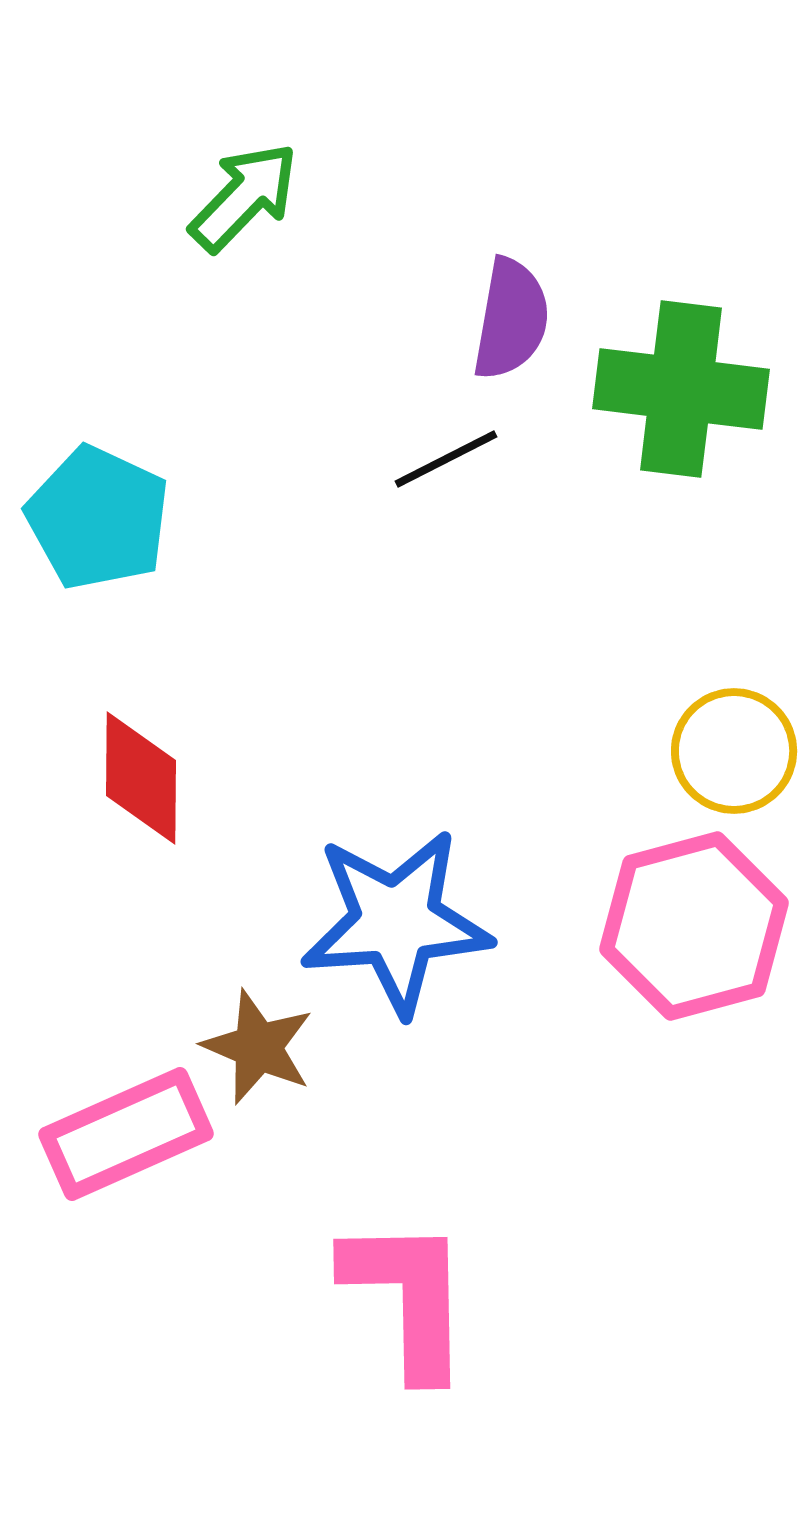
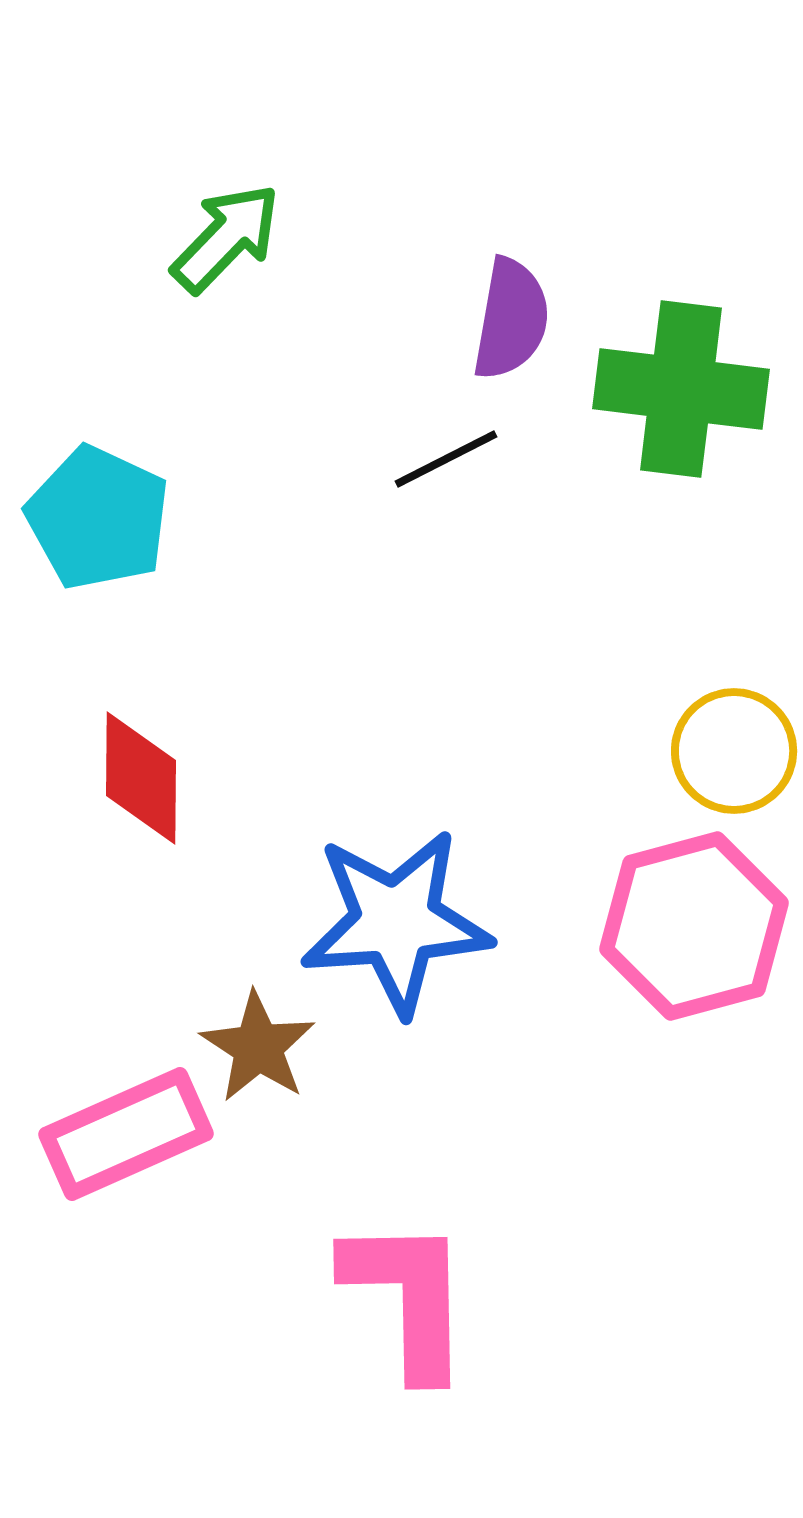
green arrow: moved 18 px left, 41 px down
brown star: rotated 10 degrees clockwise
